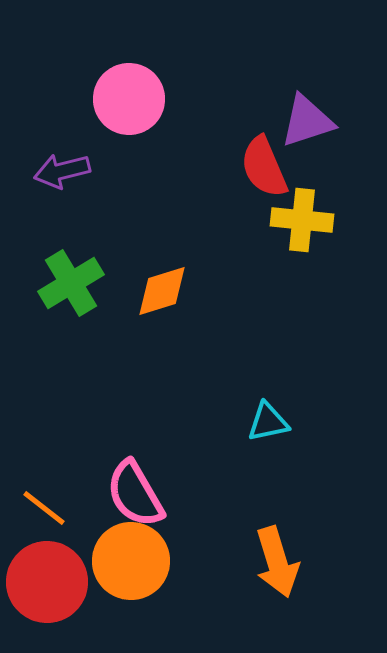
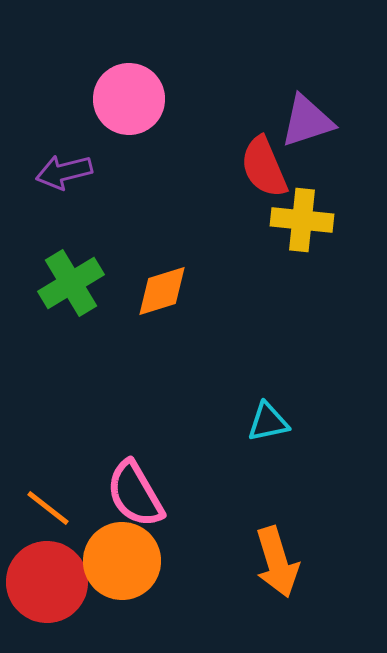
purple arrow: moved 2 px right, 1 px down
orange line: moved 4 px right
orange circle: moved 9 px left
